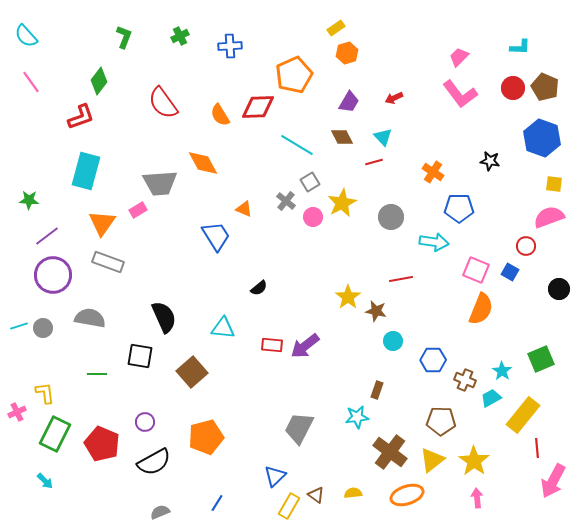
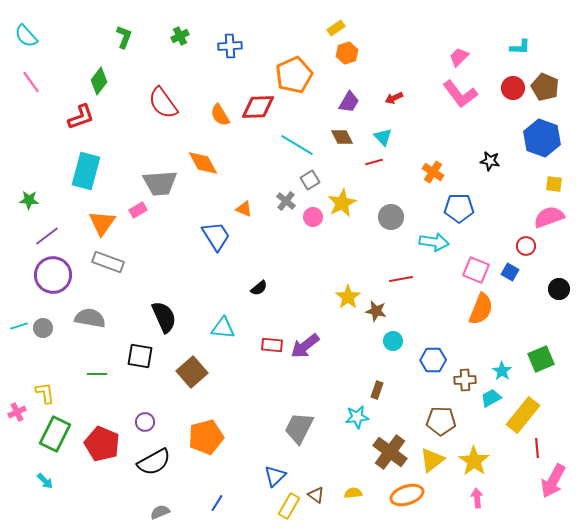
gray square at (310, 182): moved 2 px up
brown cross at (465, 380): rotated 25 degrees counterclockwise
